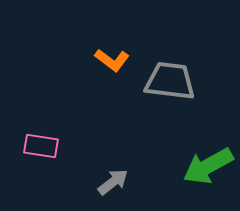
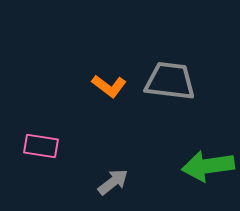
orange L-shape: moved 3 px left, 26 px down
green arrow: rotated 21 degrees clockwise
